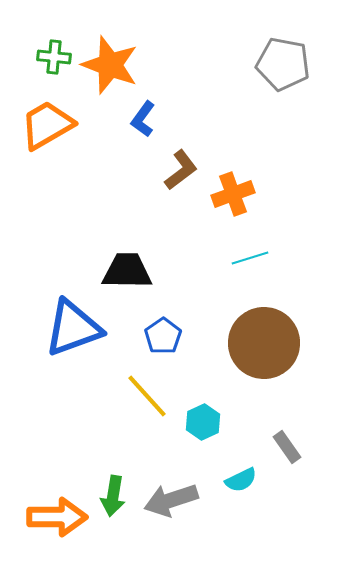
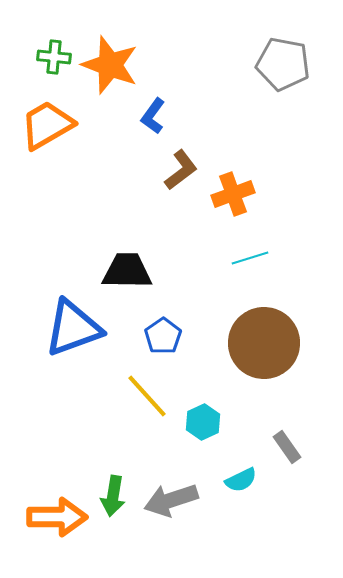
blue L-shape: moved 10 px right, 3 px up
